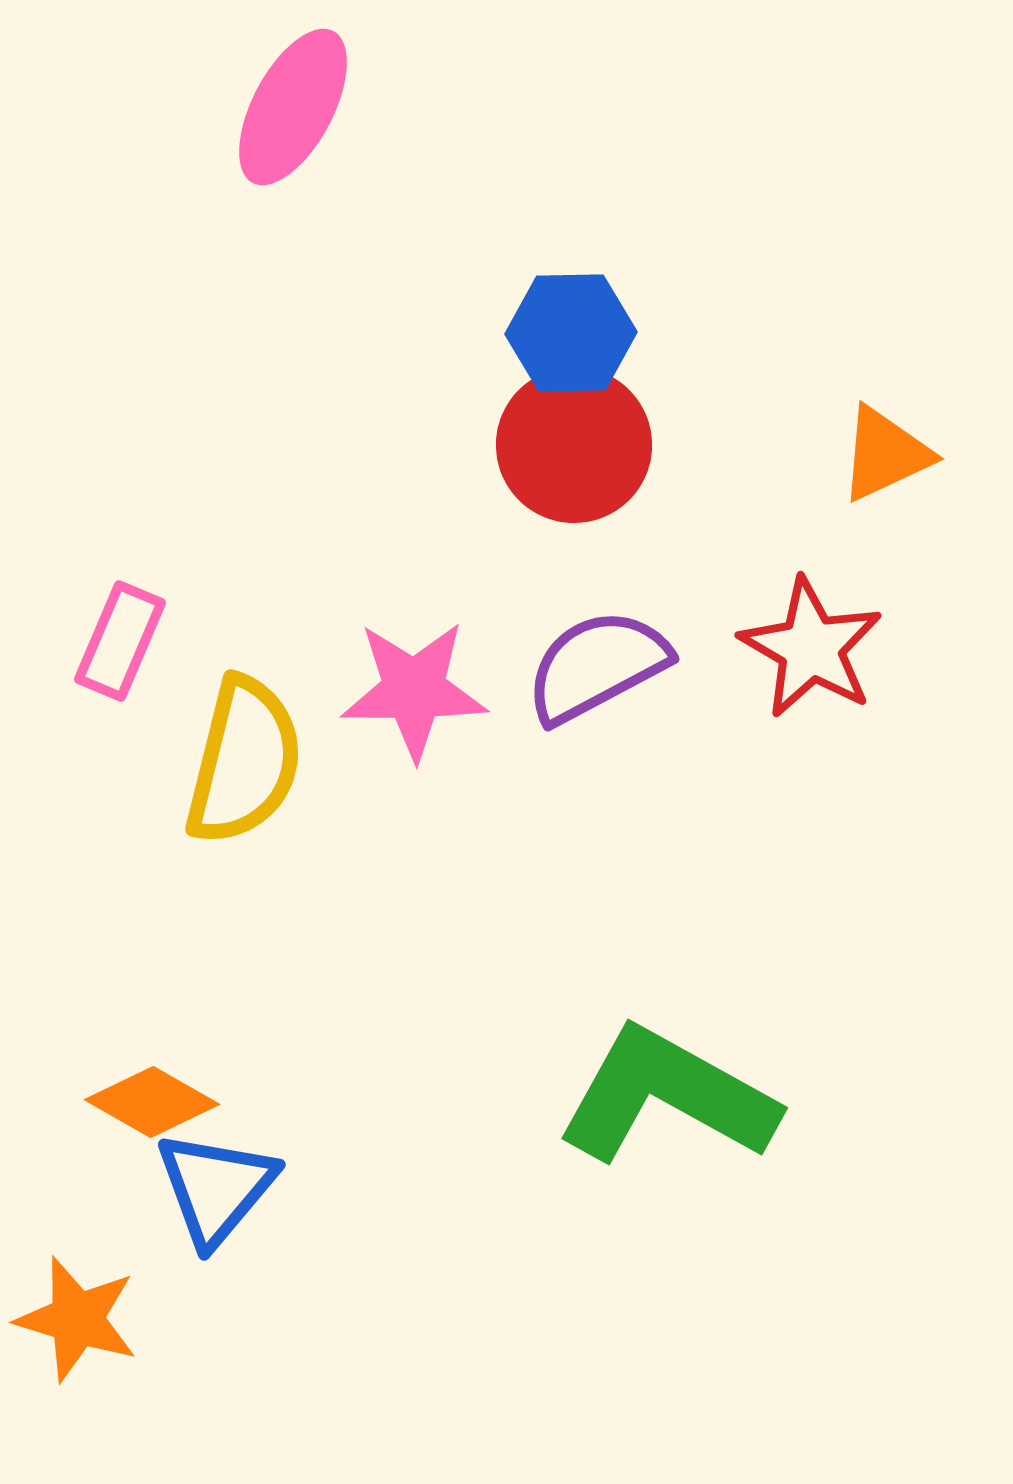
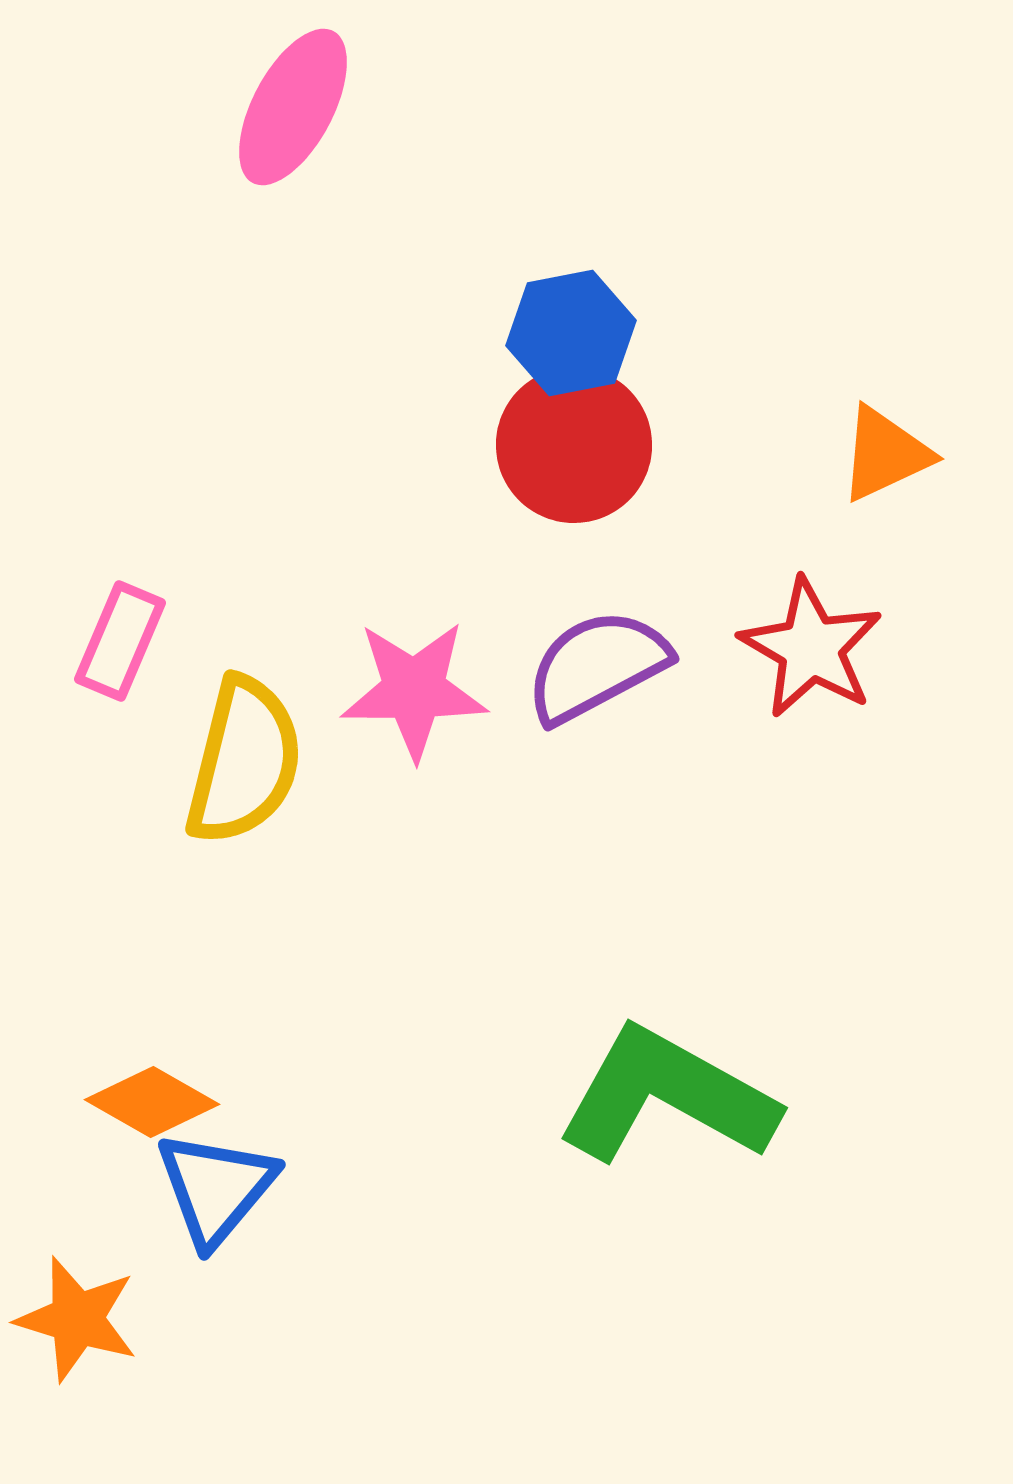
blue hexagon: rotated 10 degrees counterclockwise
